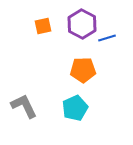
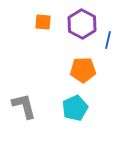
orange square: moved 4 px up; rotated 18 degrees clockwise
blue line: moved 1 px right, 2 px down; rotated 60 degrees counterclockwise
gray L-shape: rotated 12 degrees clockwise
